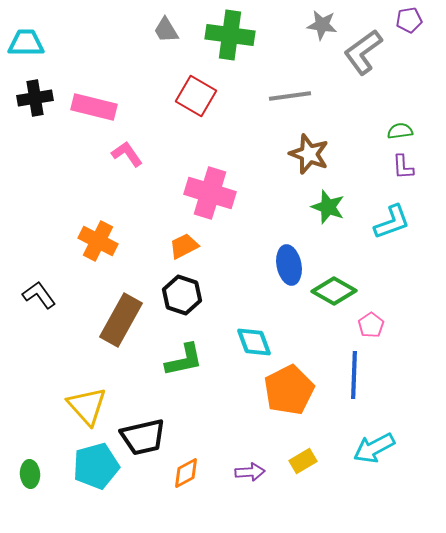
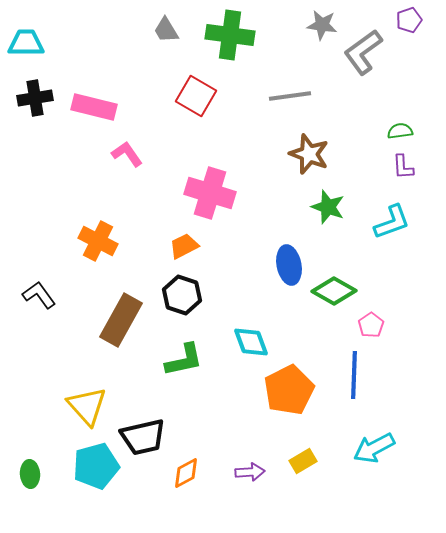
purple pentagon: rotated 10 degrees counterclockwise
cyan diamond: moved 3 px left
